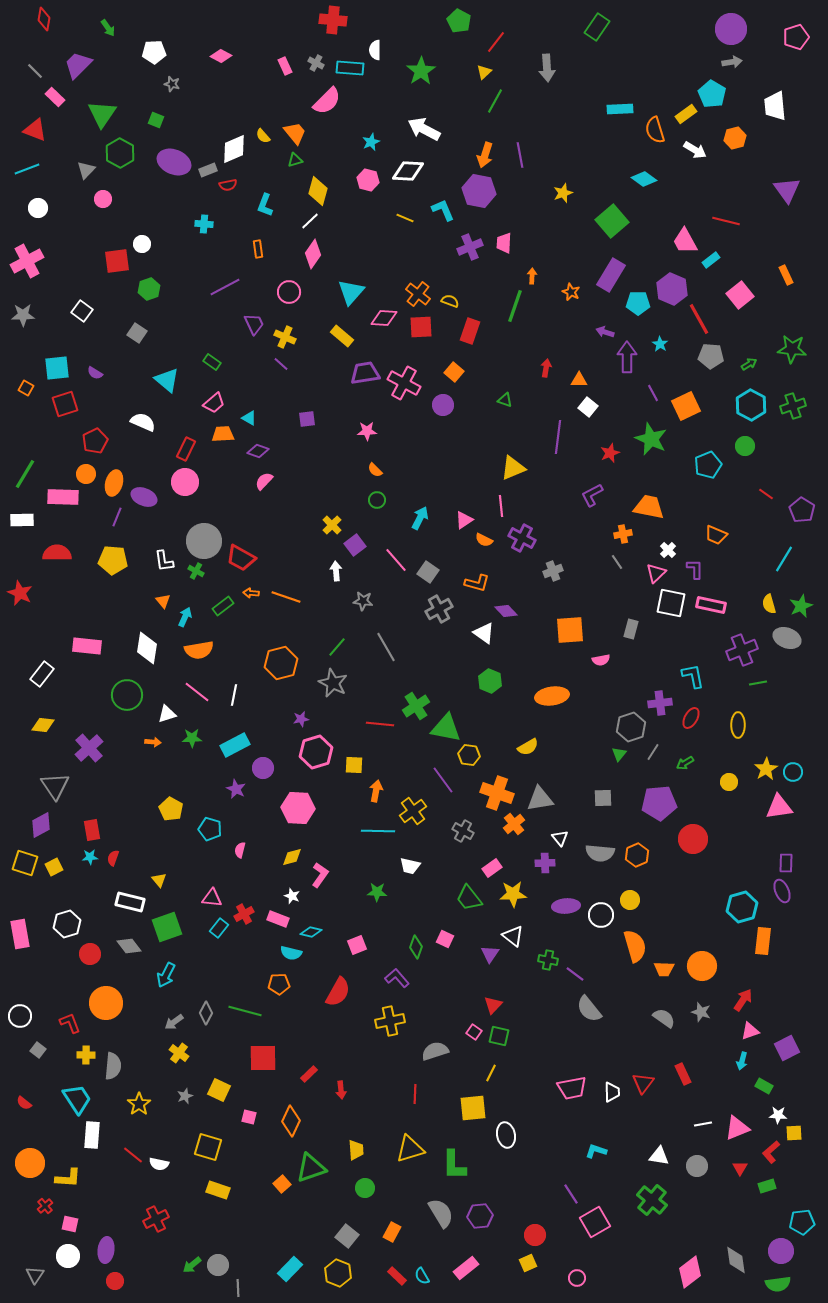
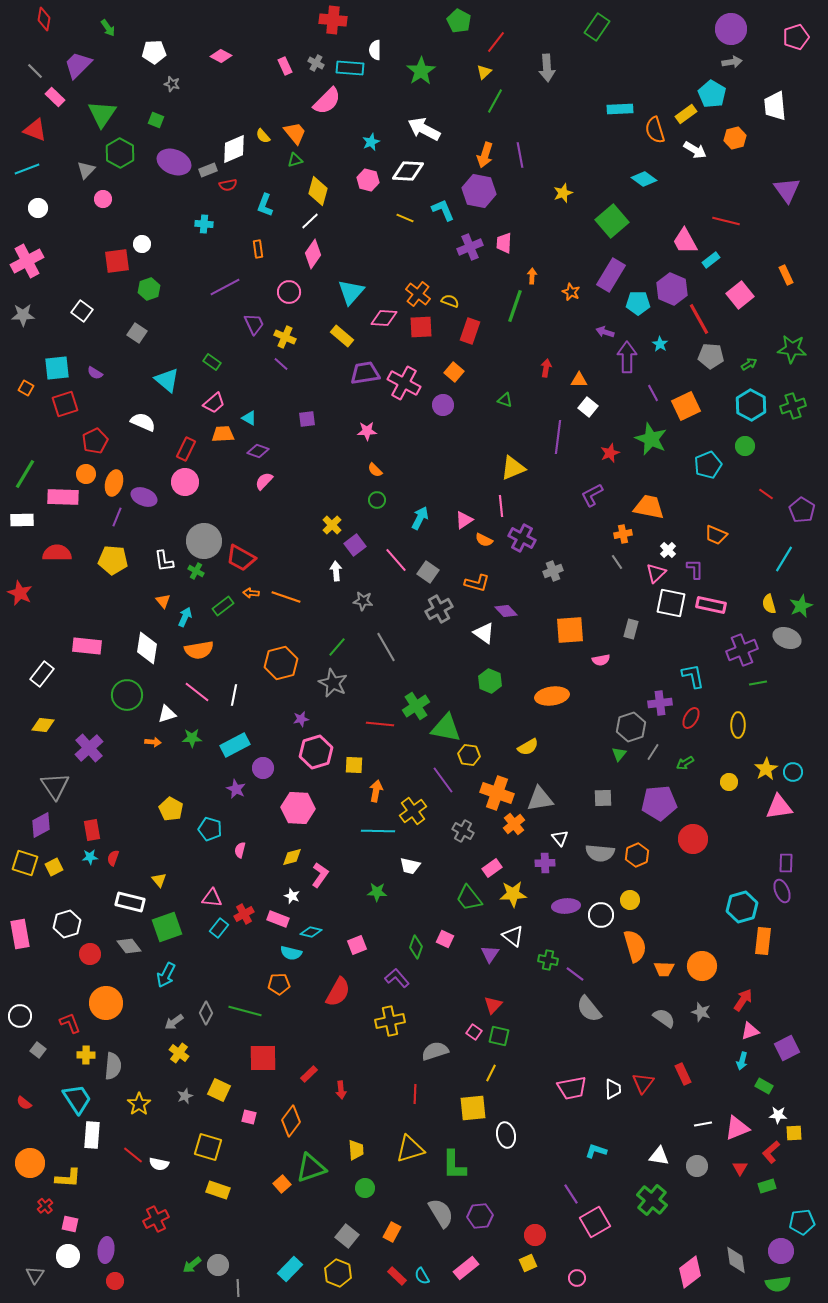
white trapezoid at (612, 1092): moved 1 px right, 3 px up
orange diamond at (291, 1121): rotated 12 degrees clockwise
